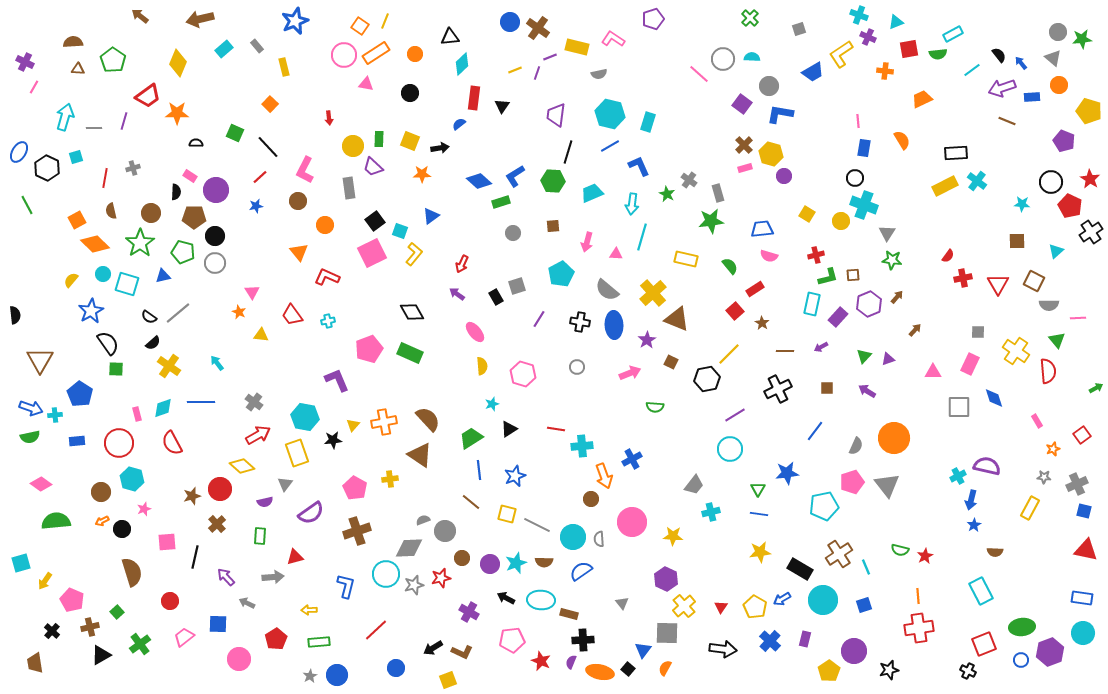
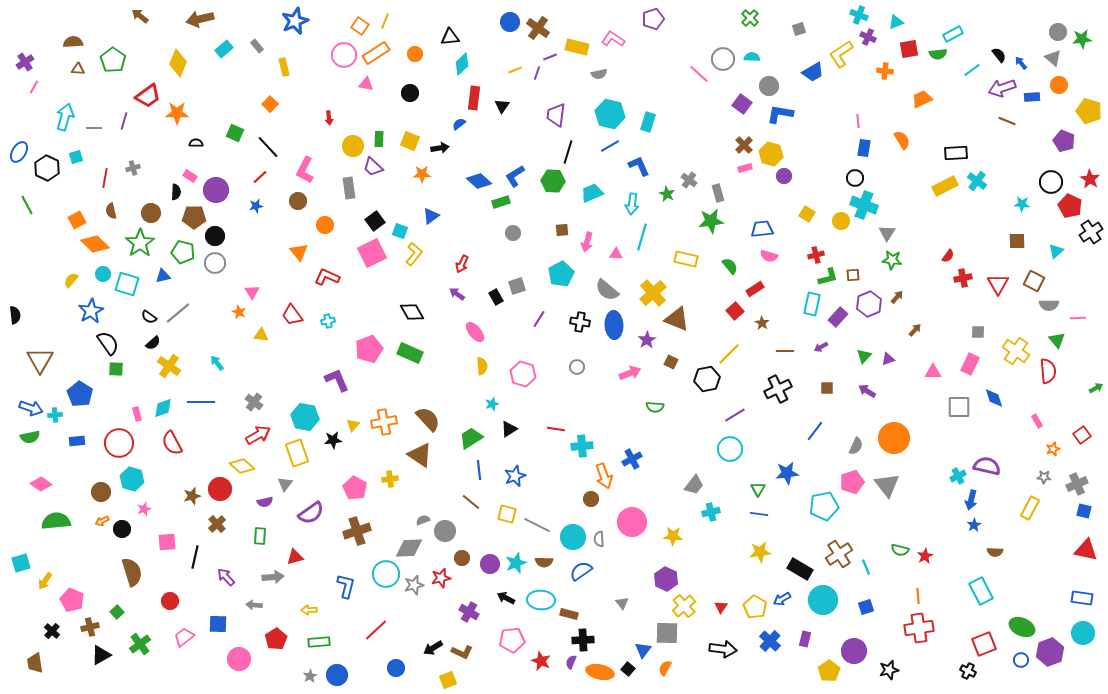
purple cross at (25, 62): rotated 30 degrees clockwise
brown square at (553, 226): moved 9 px right, 4 px down
gray arrow at (247, 603): moved 7 px right, 2 px down; rotated 21 degrees counterclockwise
blue square at (864, 605): moved 2 px right, 2 px down
green ellipse at (1022, 627): rotated 30 degrees clockwise
